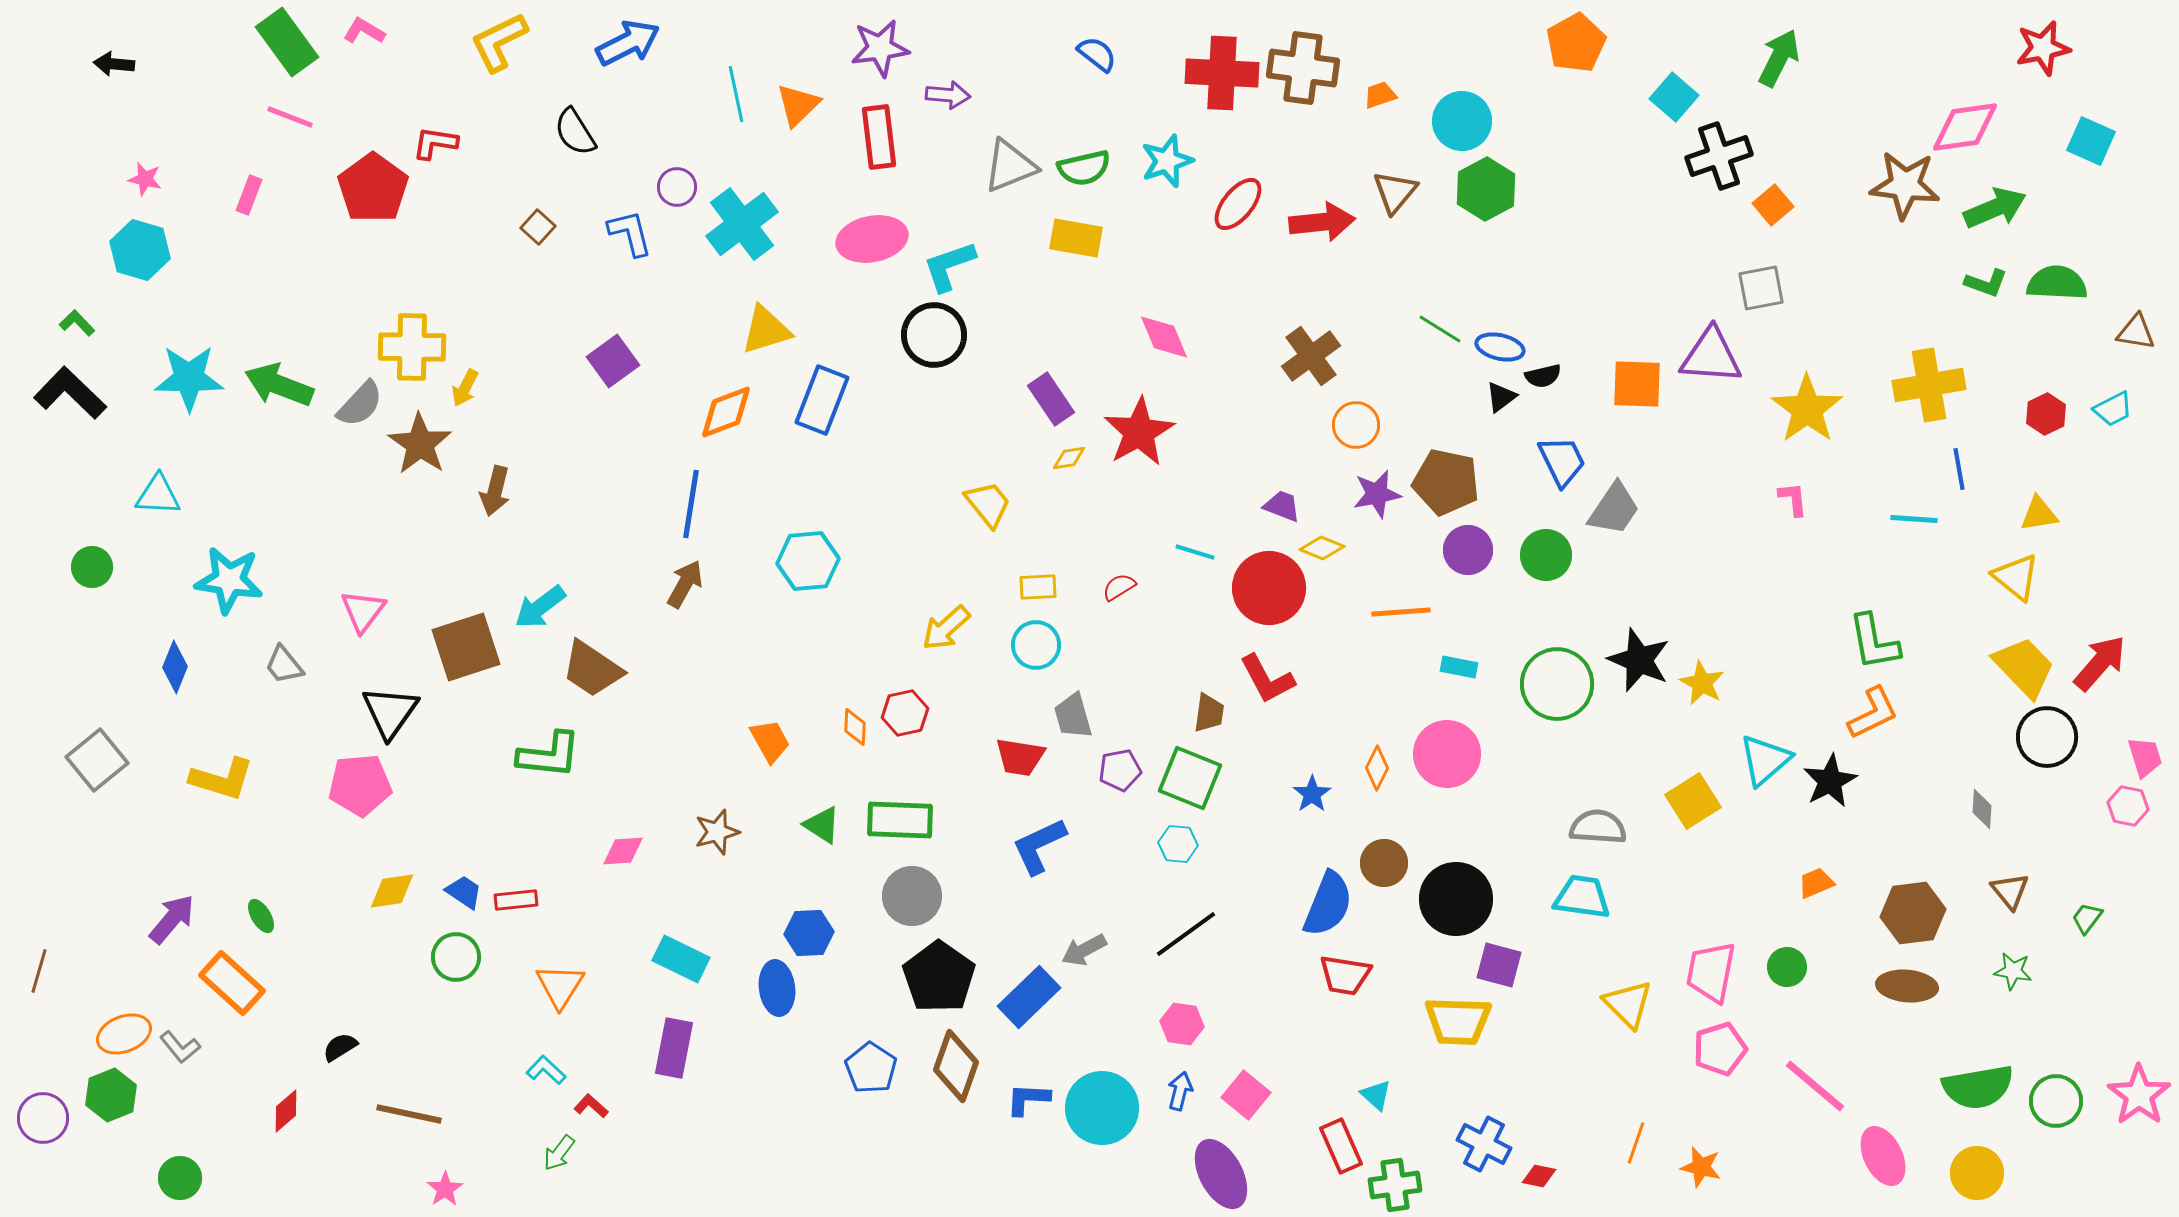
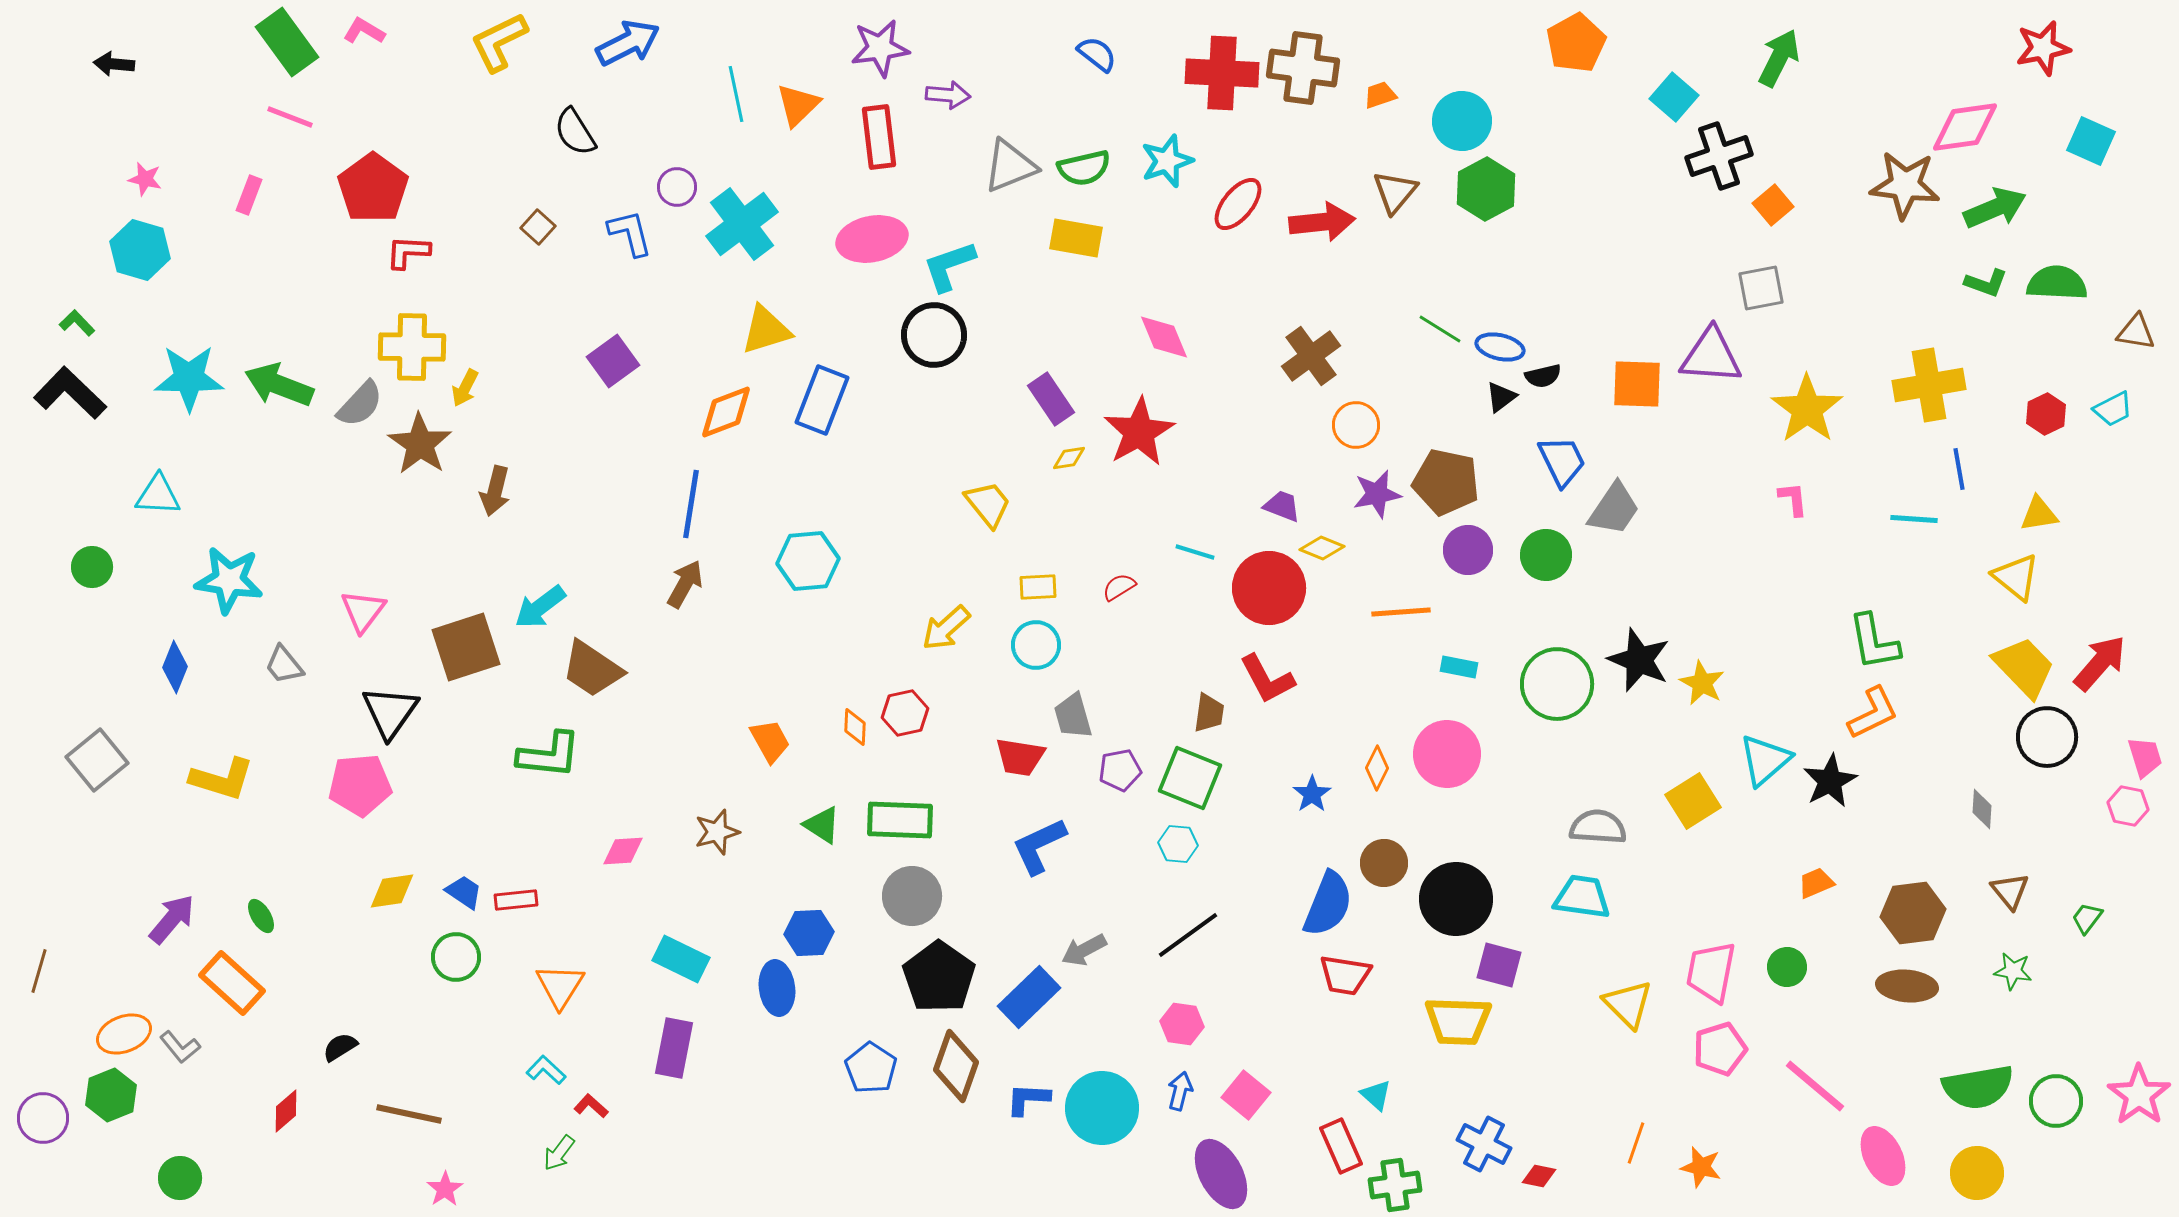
red L-shape at (435, 143): moved 27 px left, 109 px down; rotated 6 degrees counterclockwise
black line at (1186, 934): moved 2 px right, 1 px down
